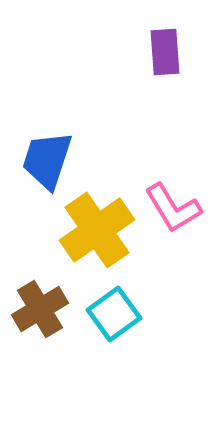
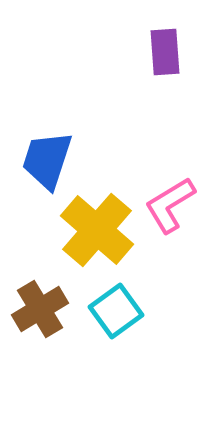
pink L-shape: moved 3 px left, 3 px up; rotated 90 degrees clockwise
yellow cross: rotated 14 degrees counterclockwise
cyan square: moved 2 px right, 3 px up
